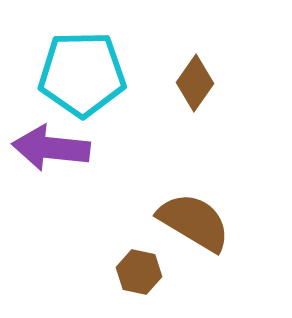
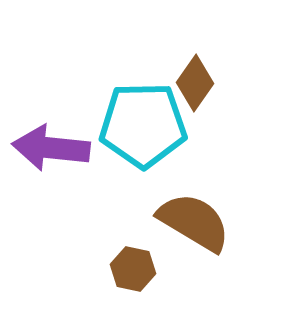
cyan pentagon: moved 61 px right, 51 px down
brown hexagon: moved 6 px left, 3 px up
